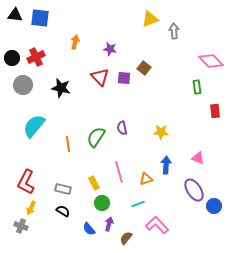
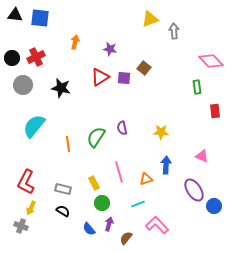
red triangle: rotated 42 degrees clockwise
pink triangle: moved 4 px right, 2 px up
